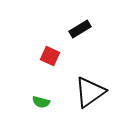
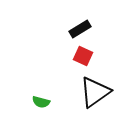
red square: moved 33 px right
black triangle: moved 5 px right
